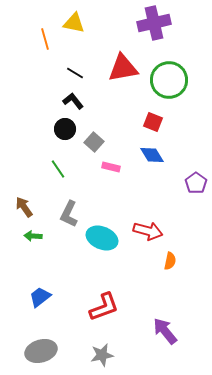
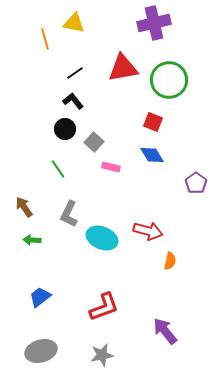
black line: rotated 66 degrees counterclockwise
green arrow: moved 1 px left, 4 px down
